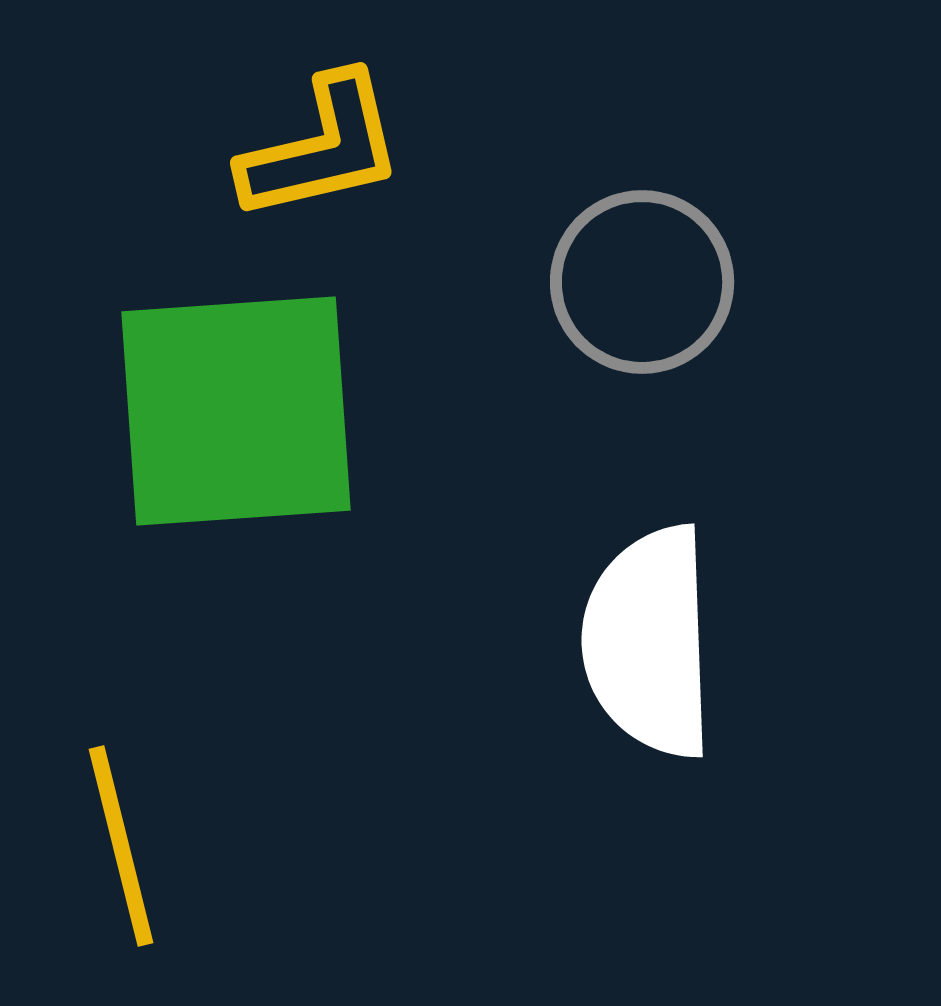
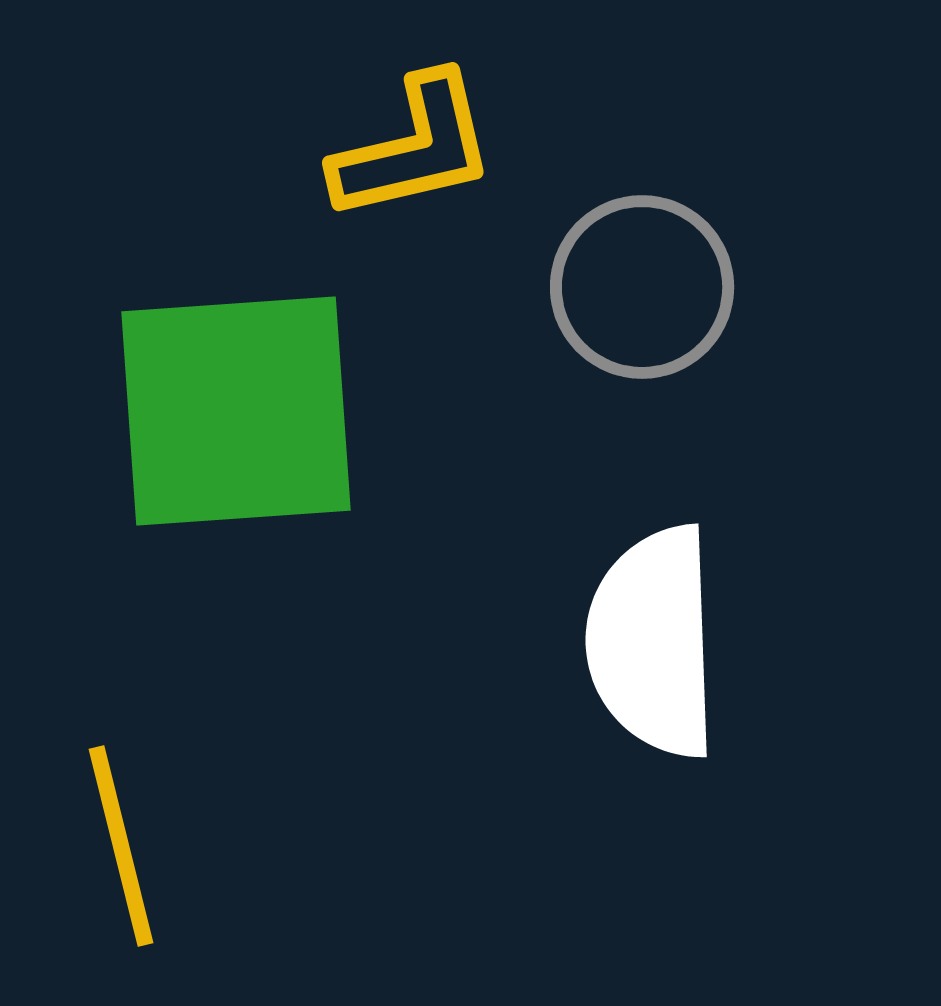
yellow L-shape: moved 92 px right
gray circle: moved 5 px down
white semicircle: moved 4 px right
